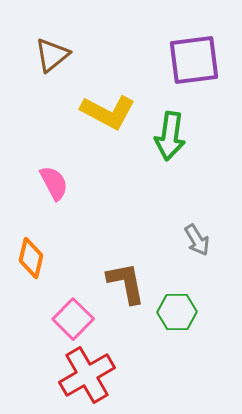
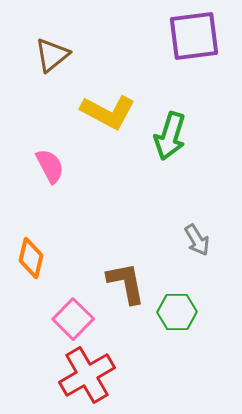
purple square: moved 24 px up
green arrow: rotated 9 degrees clockwise
pink semicircle: moved 4 px left, 17 px up
